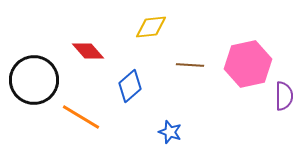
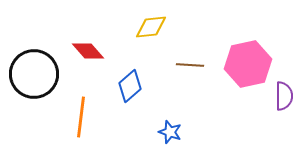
black circle: moved 6 px up
orange line: rotated 66 degrees clockwise
